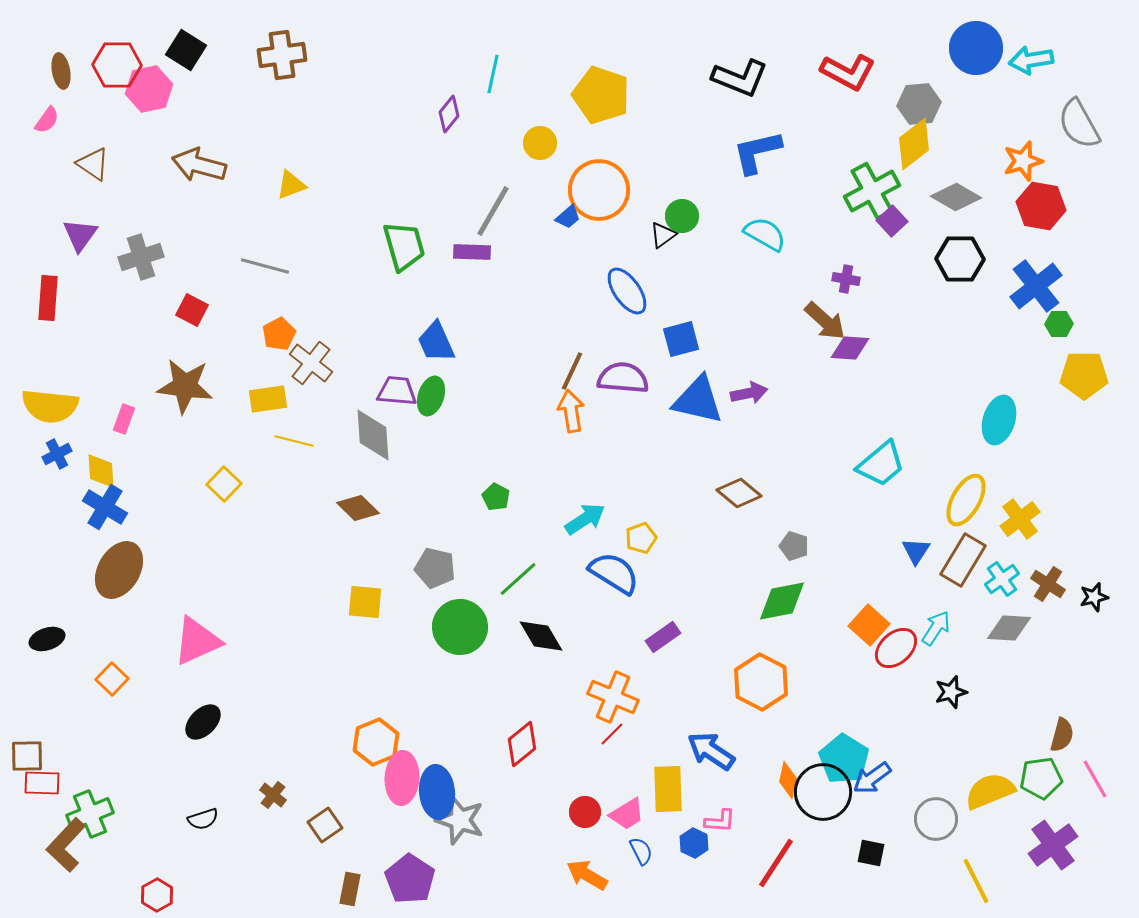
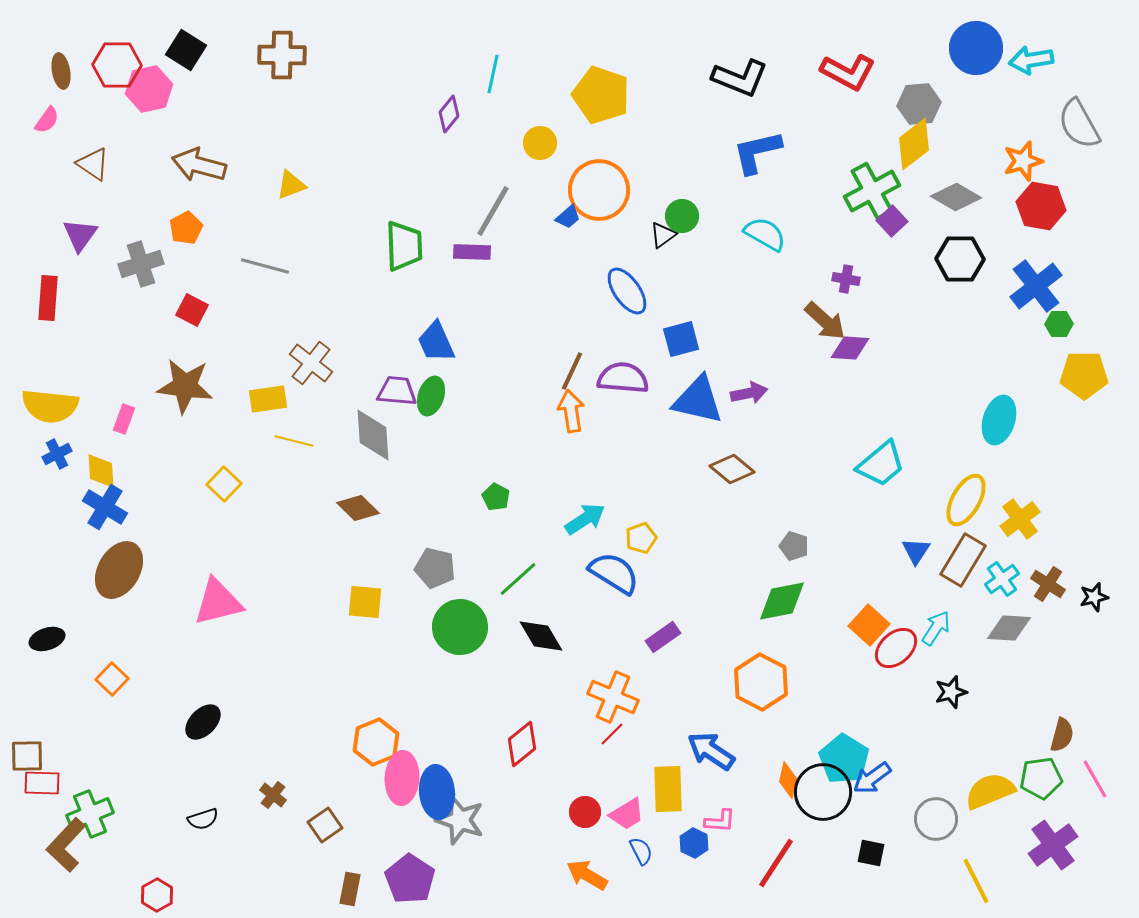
brown cross at (282, 55): rotated 9 degrees clockwise
green trapezoid at (404, 246): rotated 14 degrees clockwise
gray cross at (141, 257): moved 7 px down
orange pentagon at (279, 334): moved 93 px left, 106 px up
brown diamond at (739, 493): moved 7 px left, 24 px up
pink triangle at (197, 641): moved 21 px right, 39 px up; rotated 10 degrees clockwise
